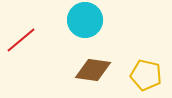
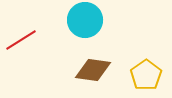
red line: rotated 8 degrees clockwise
yellow pentagon: rotated 24 degrees clockwise
